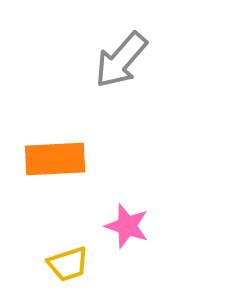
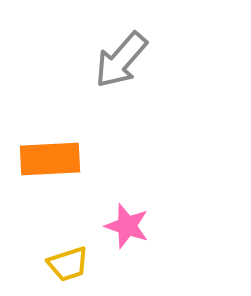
orange rectangle: moved 5 px left
